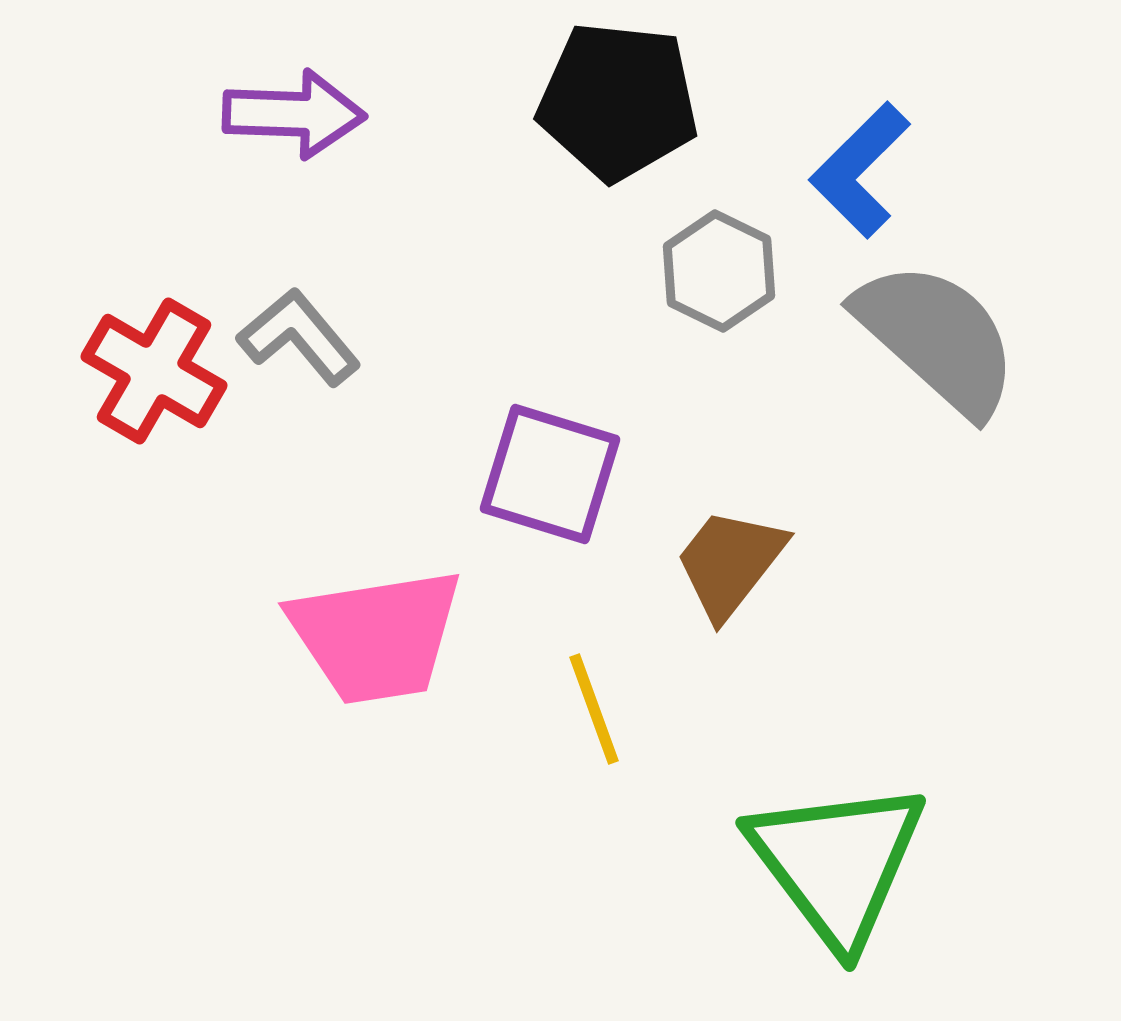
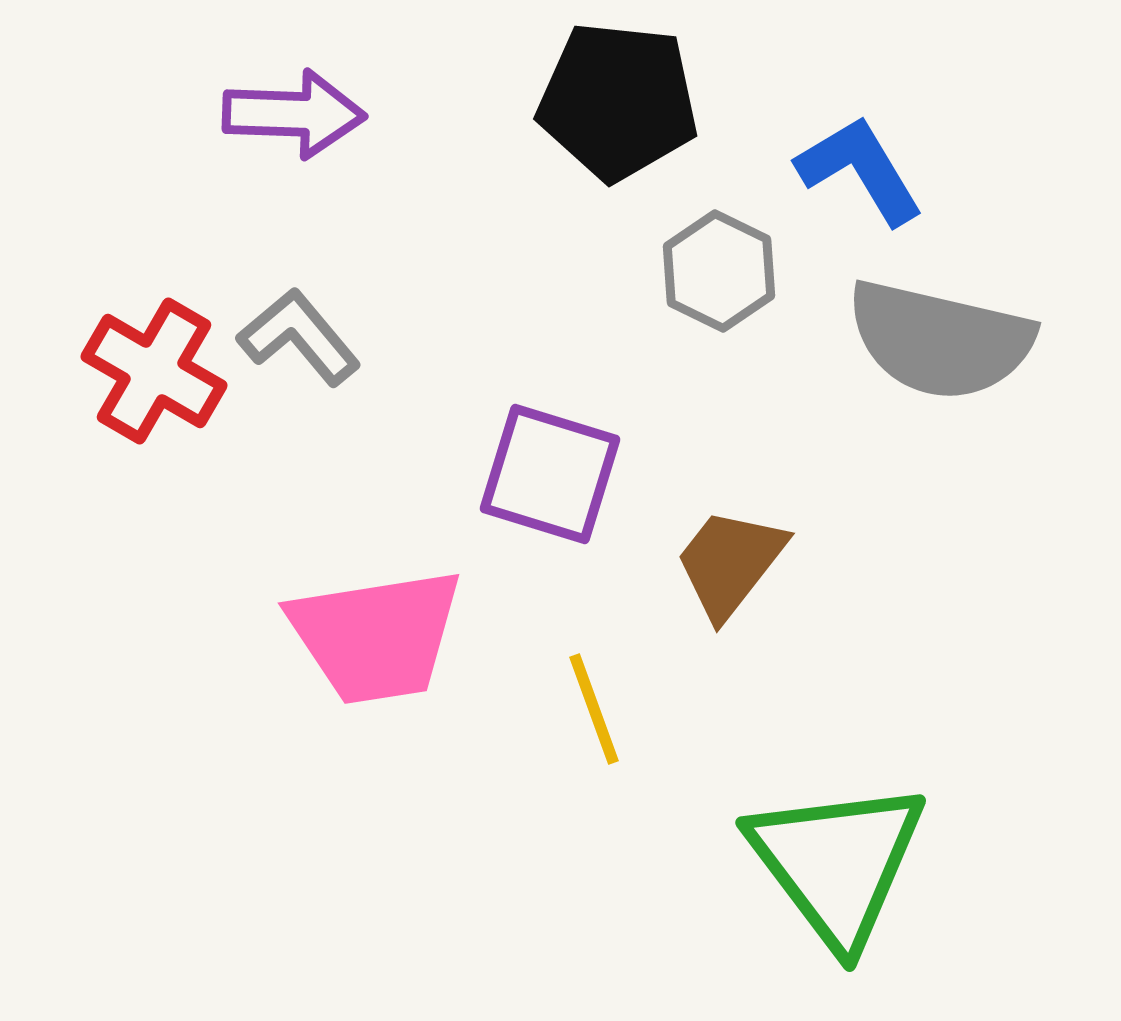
blue L-shape: rotated 104 degrees clockwise
gray semicircle: moved 3 px right, 2 px down; rotated 151 degrees clockwise
